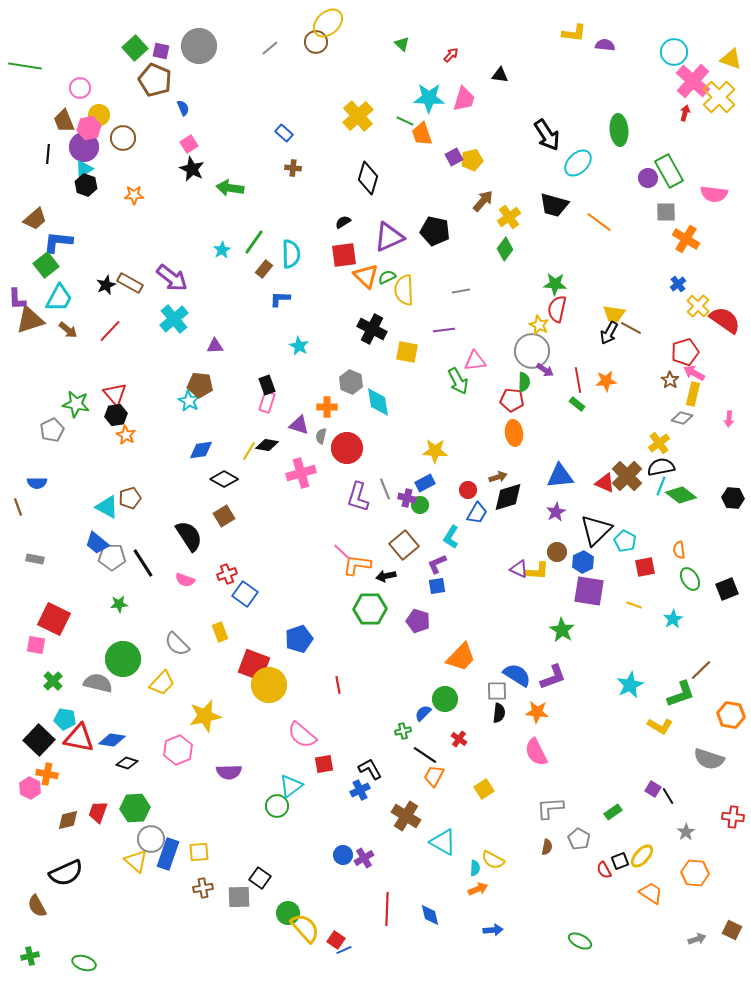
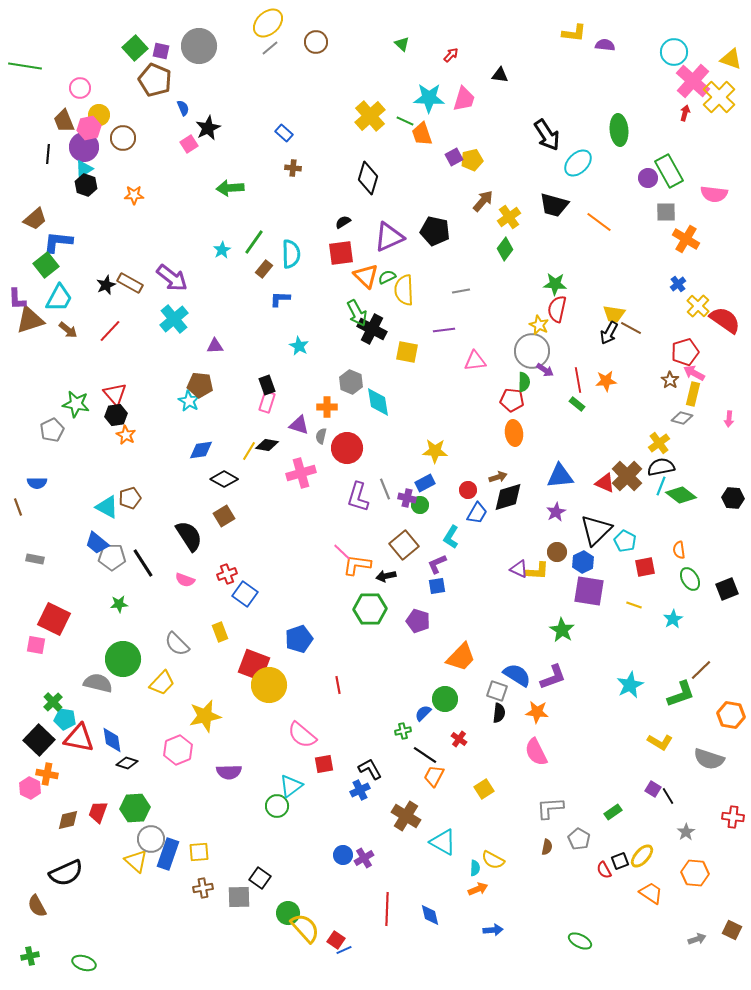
yellow ellipse at (328, 23): moved 60 px left
yellow cross at (358, 116): moved 12 px right
black star at (192, 169): moved 16 px right, 41 px up; rotated 20 degrees clockwise
green arrow at (230, 188): rotated 12 degrees counterclockwise
red square at (344, 255): moved 3 px left, 2 px up
green arrow at (458, 381): moved 101 px left, 68 px up
green cross at (53, 681): moved 21 px down
gray square at (497, 691): rotated 20 degrees clockwise
yellow L-shape at (660, 726): moved 16 px down
blue diamond at (112, 740): rotated 72 degrees clockwise
